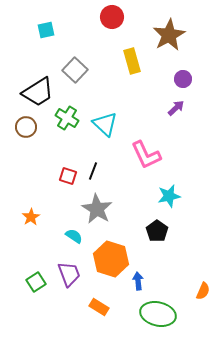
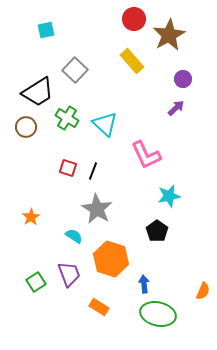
red circle: moved 22 px right, 2 px down
yellow rectangle: rotated 25 degrees counterclockwise
red square: moved 8 px up
blue arrow: moved 6 px right, 3 px down
